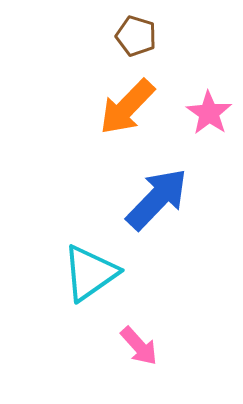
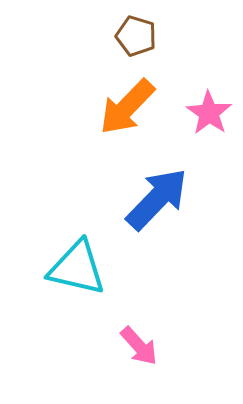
cyan triangle: moved 13 px left, 5 px up; rotated 48 degrees clockwise
